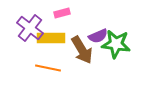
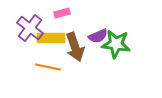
brown arrow: moved 7 px left, 3 px up; rotated 12 degrees clockwise
orange line: moved 1 px up
